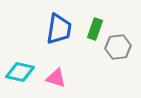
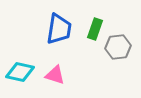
pink triangle: moved 1 px left, 3 px up
